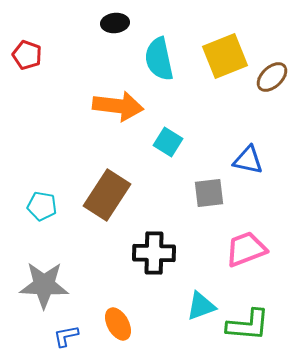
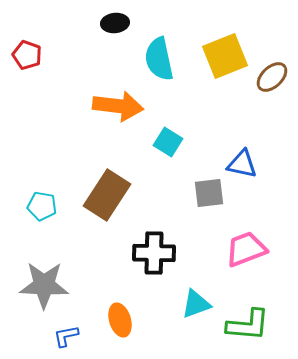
blue triangle: moved 6 px left, 4 px down
cyan triangle: moved 5 px left, 2 px up
orange ellipse: moved 2 px right, 4 px up; rotated 12 degrees clockwise
